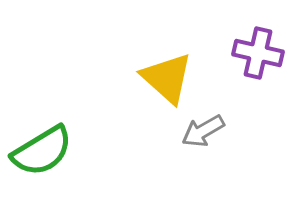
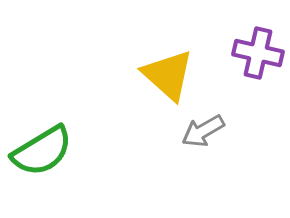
yellow triangle: moved 1 px right, 3 px up
